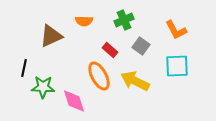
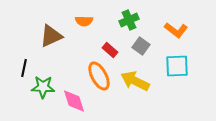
green cross: moved 5 px right
orange L-shape: rotated 25 degrees counterclockwise
